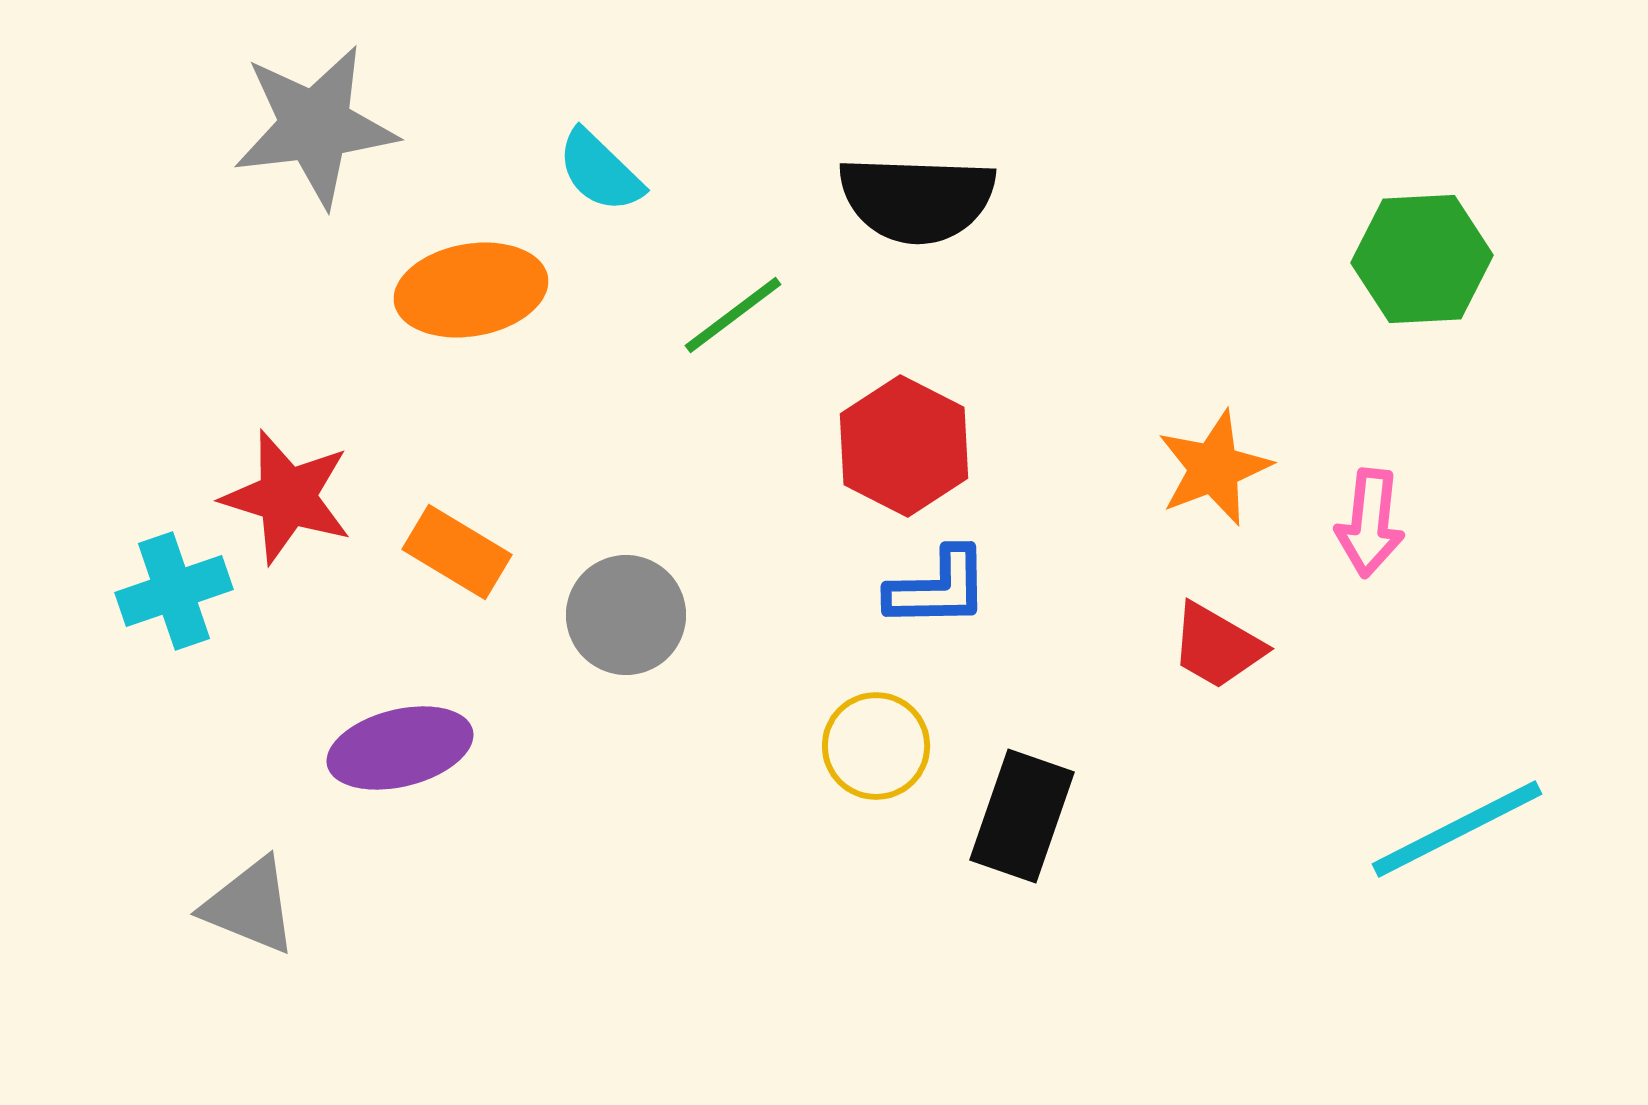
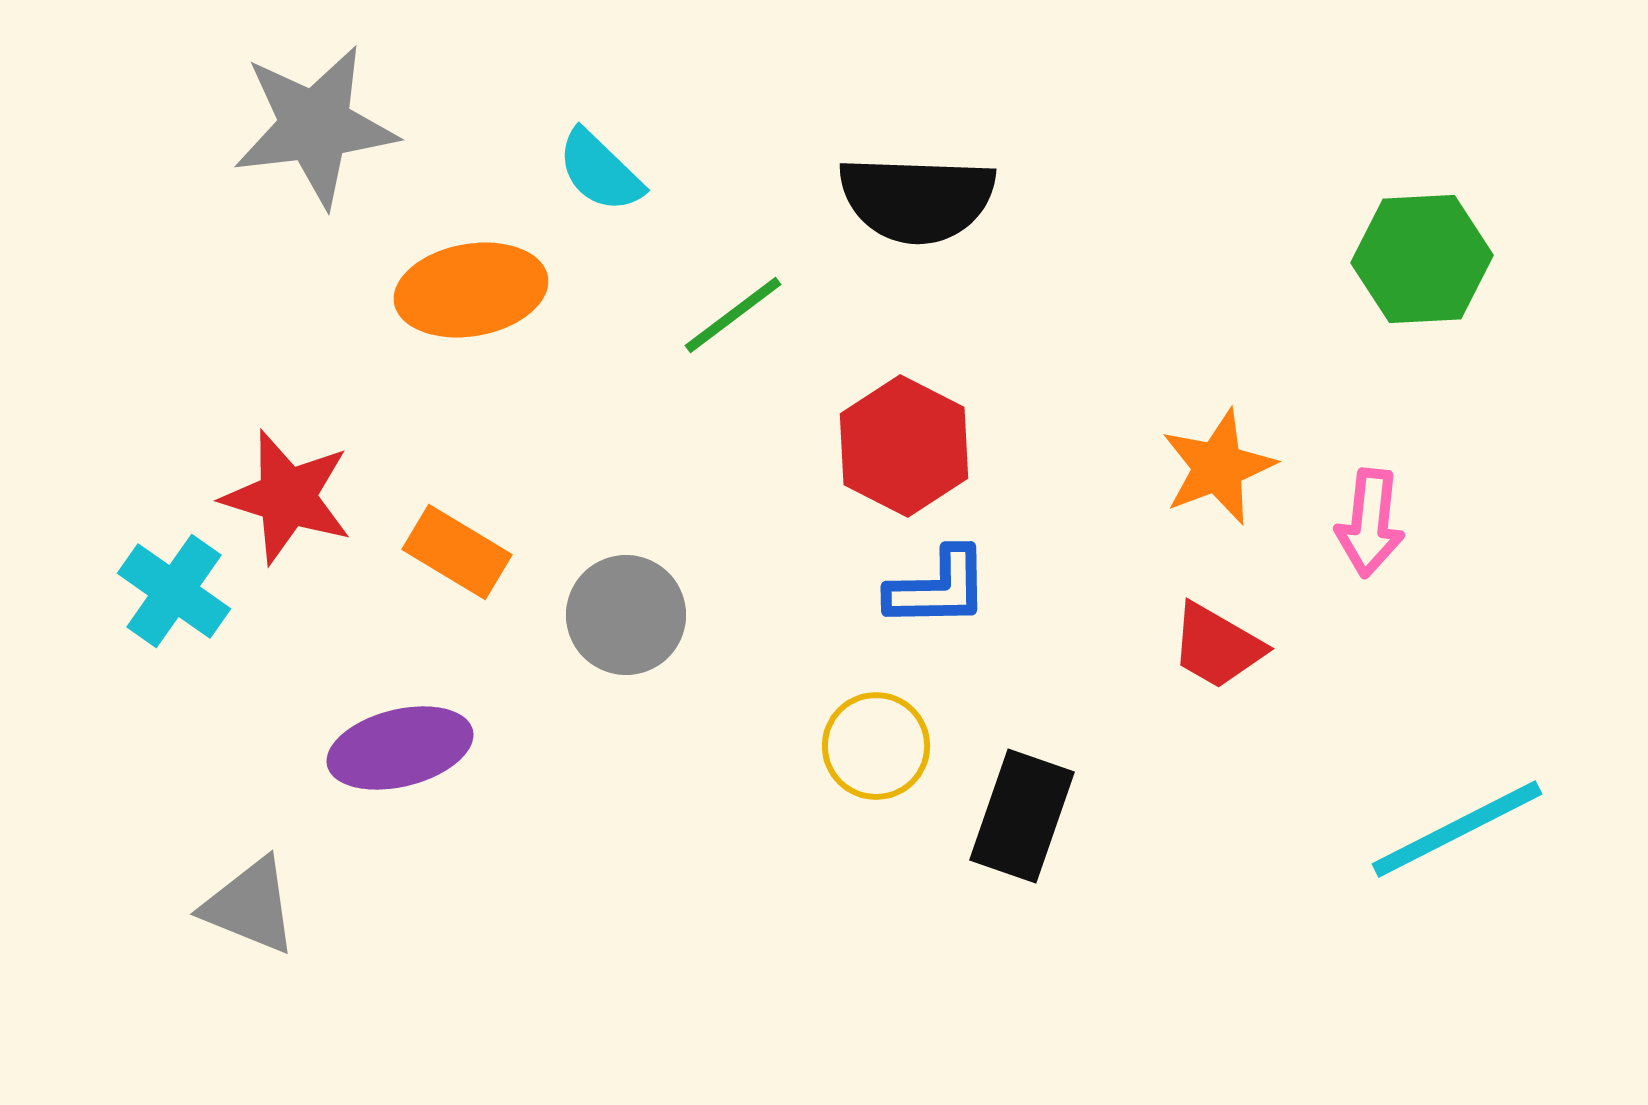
orange star: moved 4 px right, 1 px up
cyan cross: rotated 36 degrees counterclockwise
